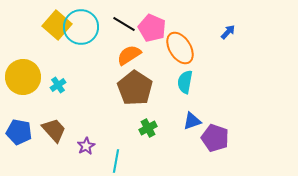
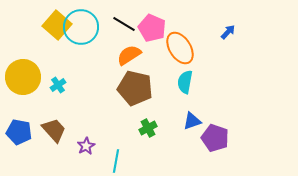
brown pentagon: rotated 20 degrees counterclockwise
